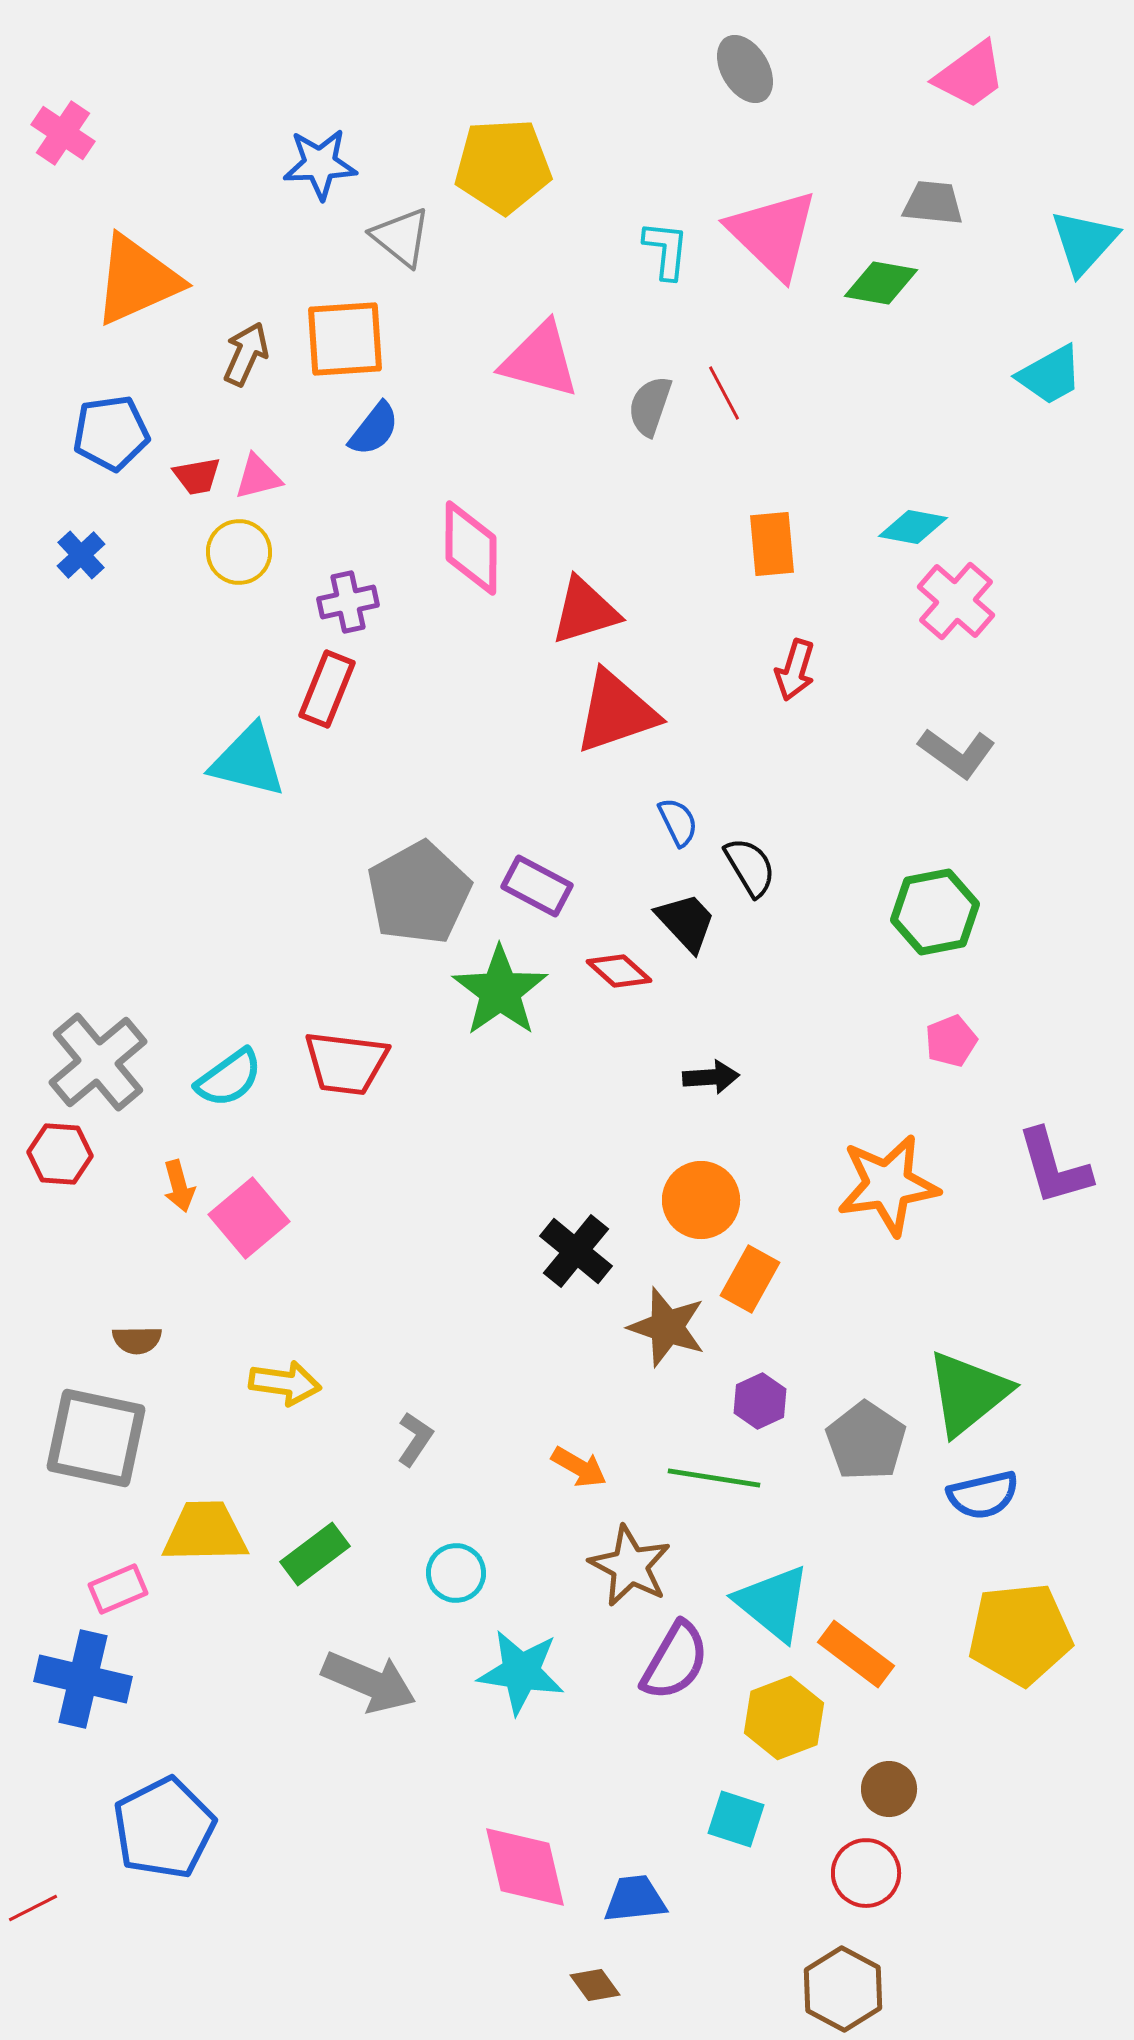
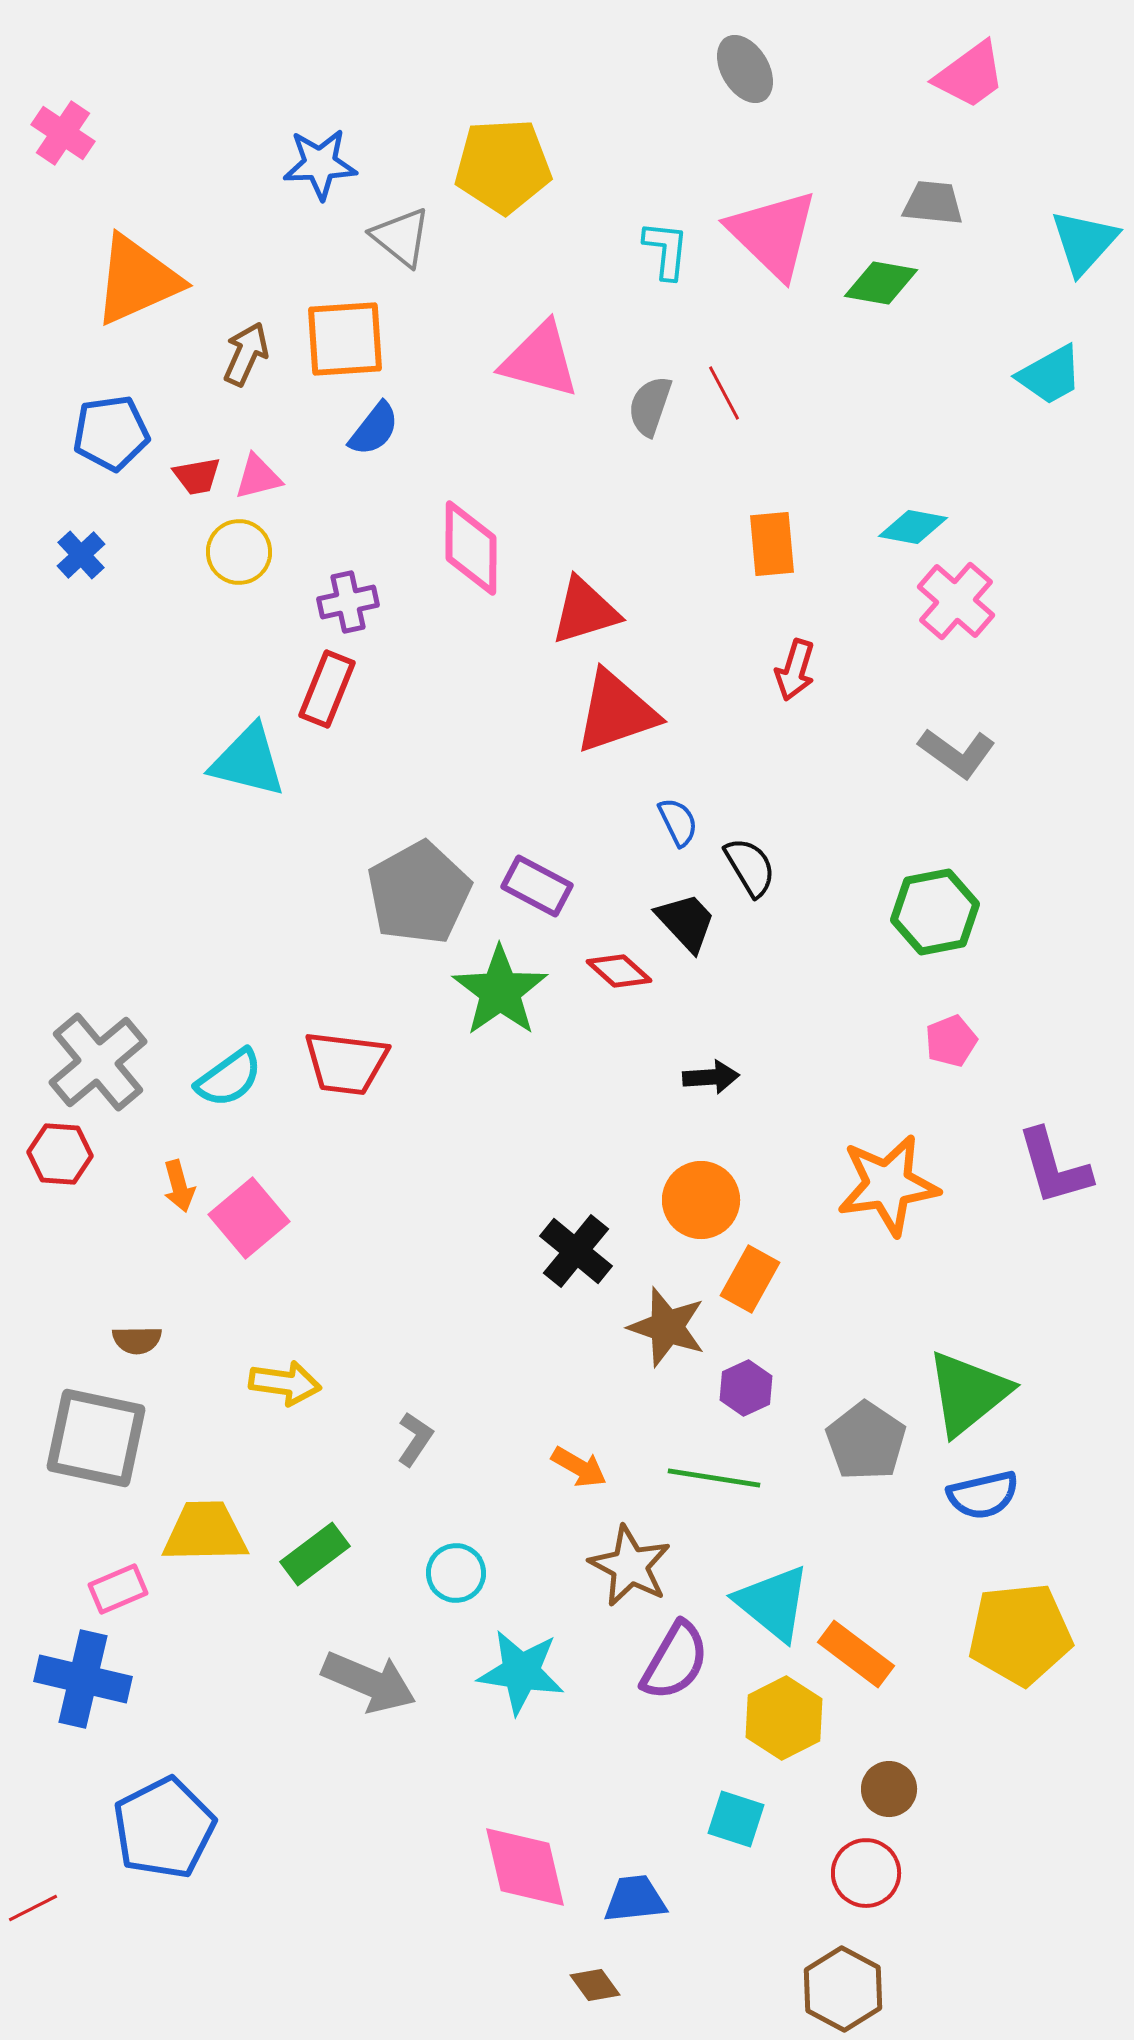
purple hexagon at (760, 1401): moved 14 px left, 13 px up
yellow hexagon at (784, 1718): rotated 6 degrees counterclockwise
